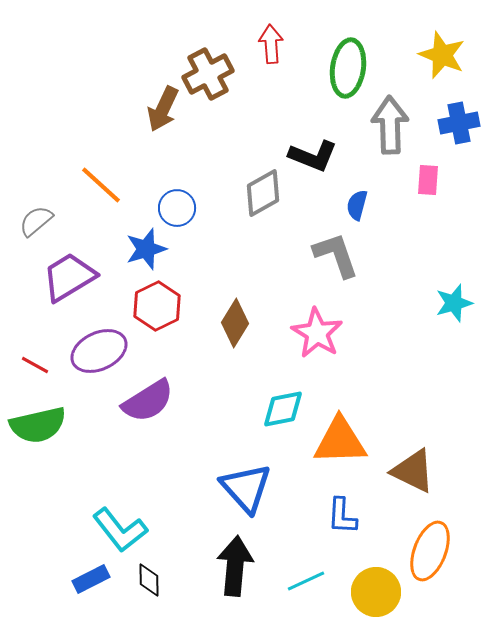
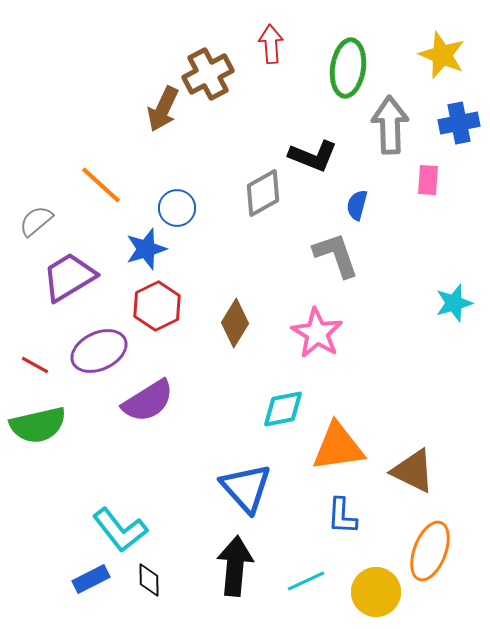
orange triangle: moved 2 px left, 6 px down; rotated 6 degrees counterclockwise
